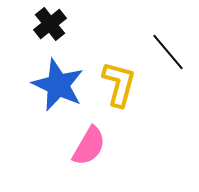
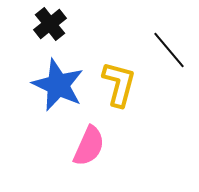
black line: moved 1 px right, 2 px up
pink semicircle: rotated 6 degrees counterclockwise
